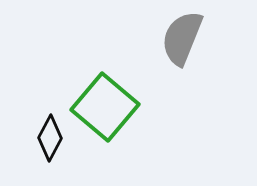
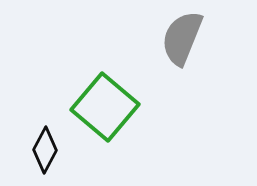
black diamond: moved 5 px left, 12 px down
